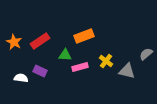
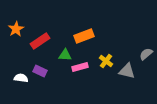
orange star: moved 2 px right, 13 px up; rotated 14 degrees clockwise
